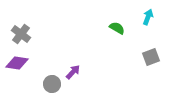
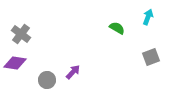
purple diamond: moved 2 px left
gray circle: moved 5 px left, 4 px up
